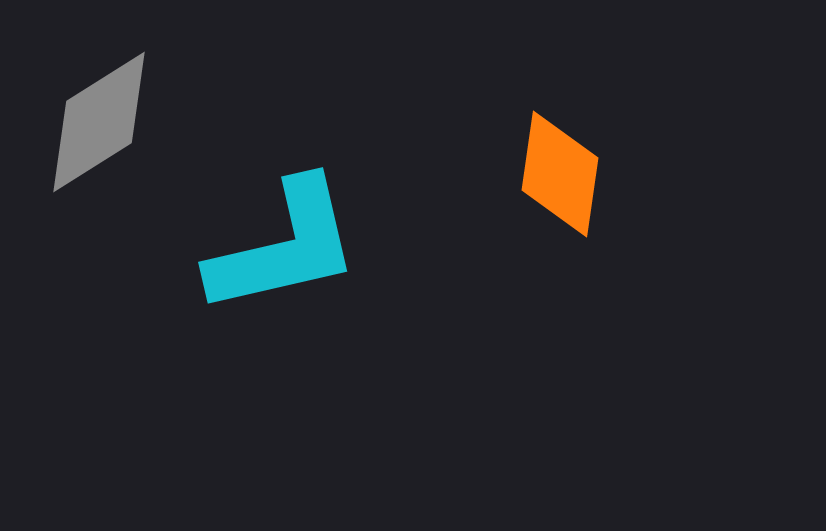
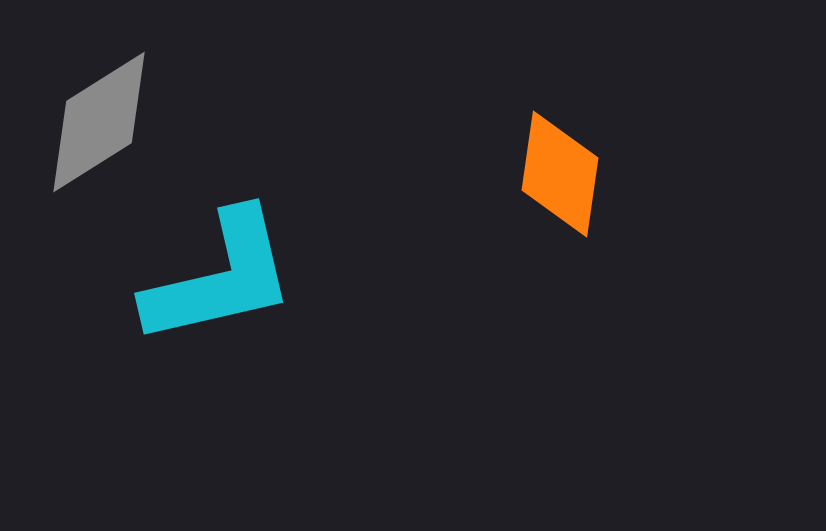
cyan L-shape: moved 64 px left, 31 px down
